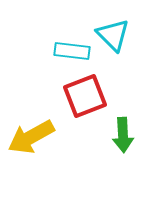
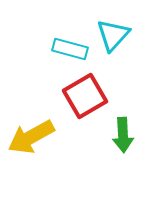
cyan triangle: rotated 27 degrees clockwise
cyan rectangle: moved 2 px left, 2 px up; rotated 8 degrees clockwise
red square: rotated 9 degrees counterclockwise
